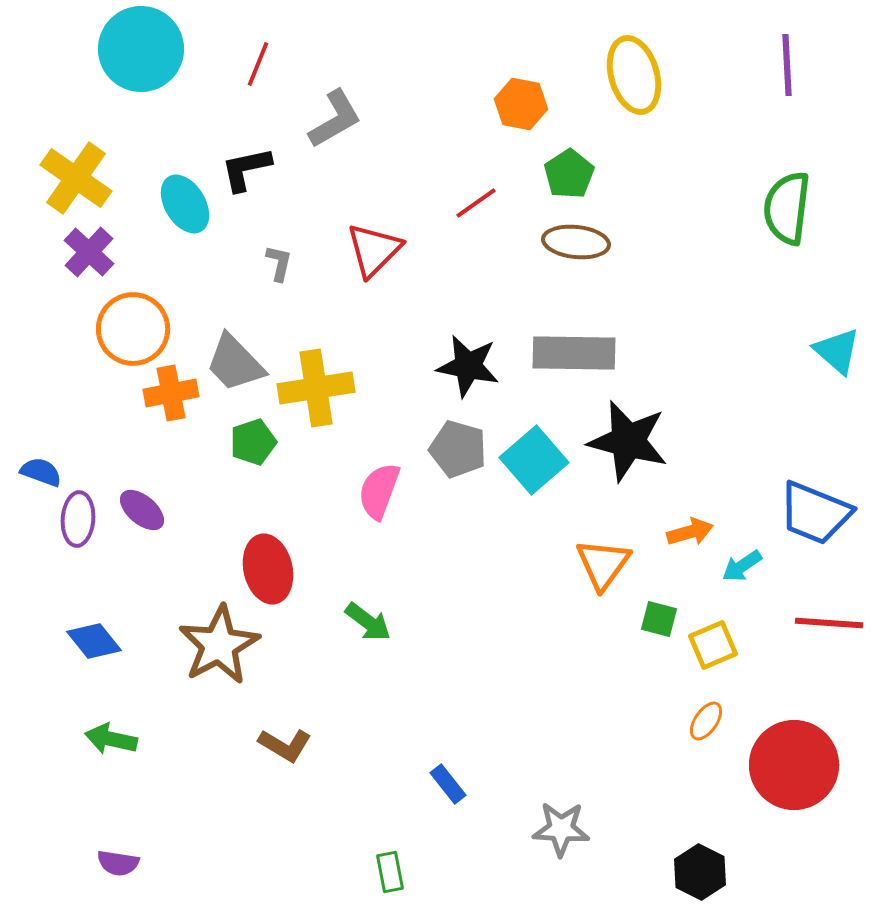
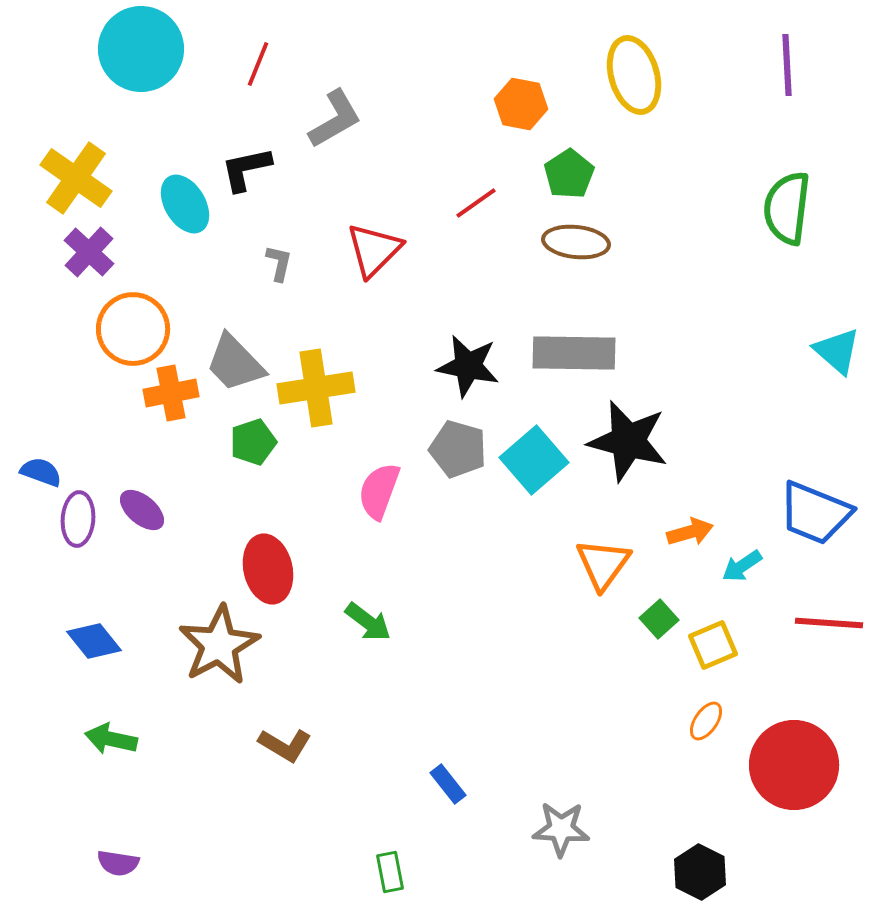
green square at (659, 619): rotated 33 degrees clockwise
